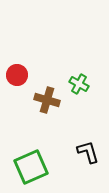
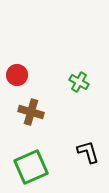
green cross: moved 2 px up
brown cross: moved 16 px left, 12 px down
